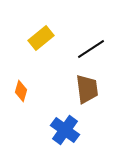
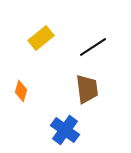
black line: moved 2 px right, 2 px up
